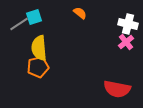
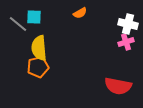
orange semicircle: rotated 112 degrees clockwise
cyan square: rotated 21 degrees clockwise
gray line: moved 1 px left; rotated 72 degrees clockwise
pink cross: rotated 21 degrees clockwise
red semicircle: moved 1 px right, 3 px up
